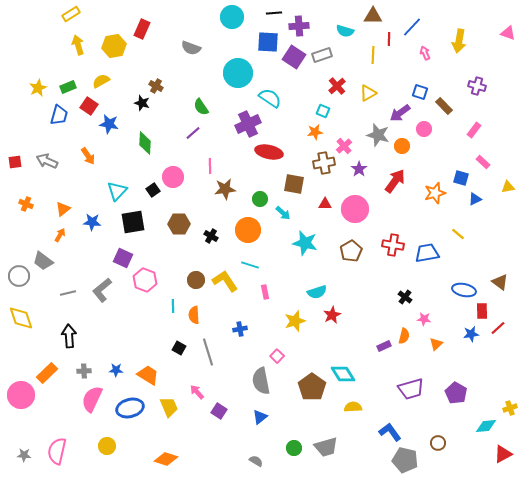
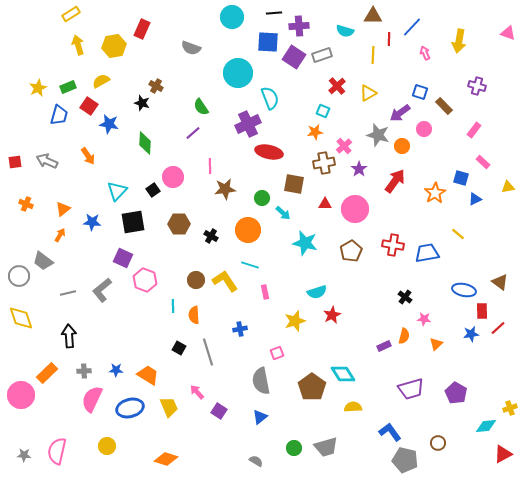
cyan semicircle at (270, 98): rotated 35 degrees clockwise
orange star at (435, 193): rotated 15 degrees counterclockwise
green circle at (260, 199): moved 2 px right, 1 px up
pink square at (277, 356): moved 3 px up; rotated 24 degrees clockwise
